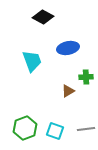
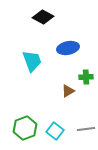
cyan square: rotated 18 degrees clockwise
